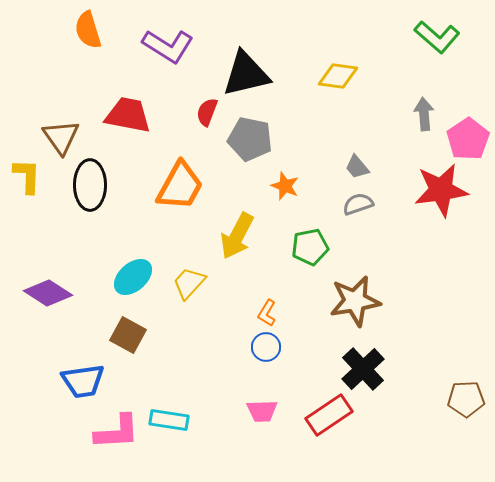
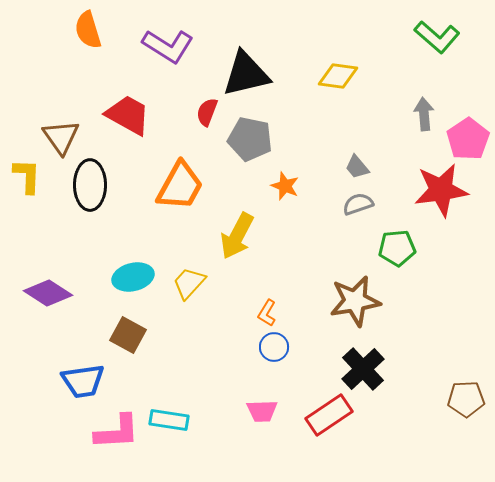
red trapezoid: rotated 18 degrees clockwise
green pentagon: moved 87 px right, 1 px down; rotated 6 degrees clockwise
cyan ellipse: rotated 27 degrees clockwise
blue circle: moved 8 px right
